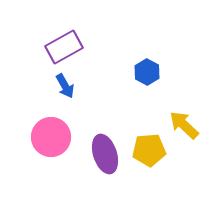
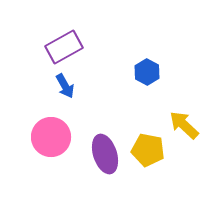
yellow pentagon: moved 1 px left; rotated 16 degrees clockwise
